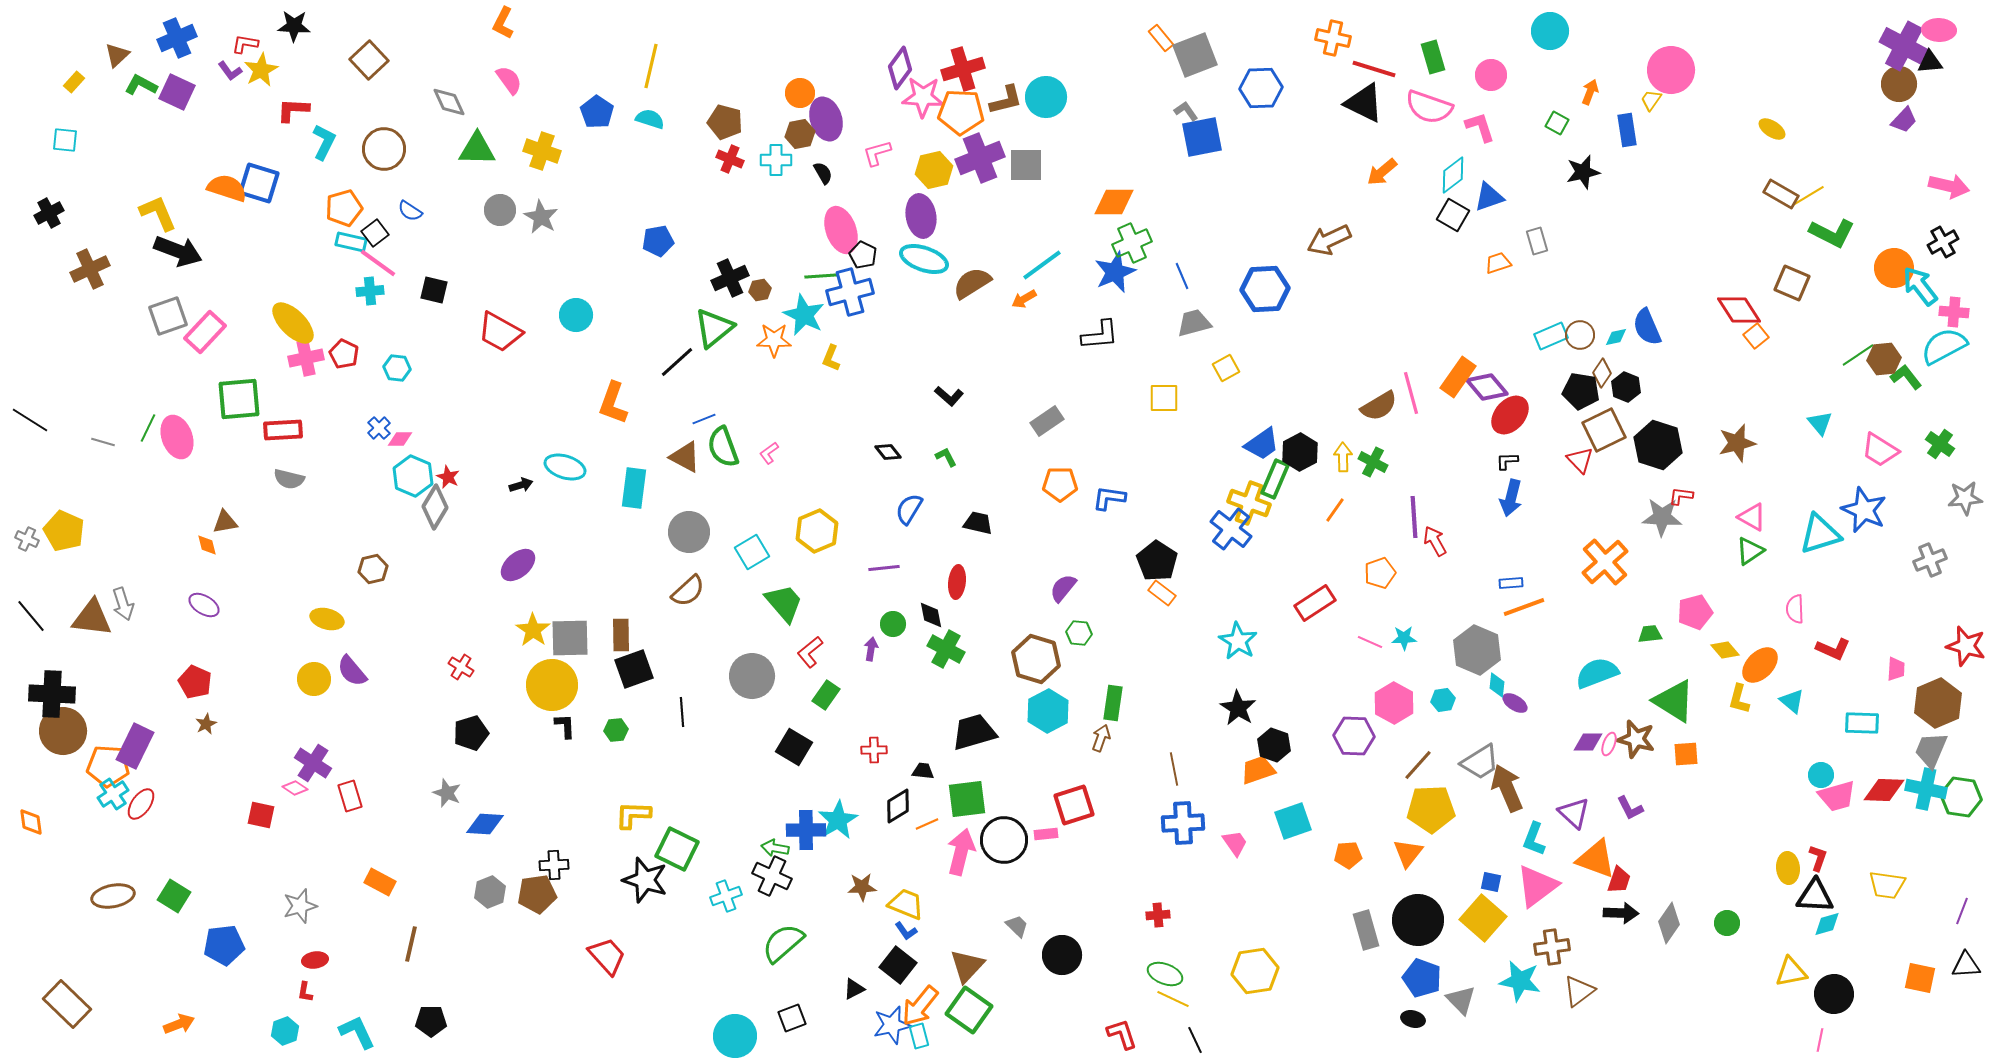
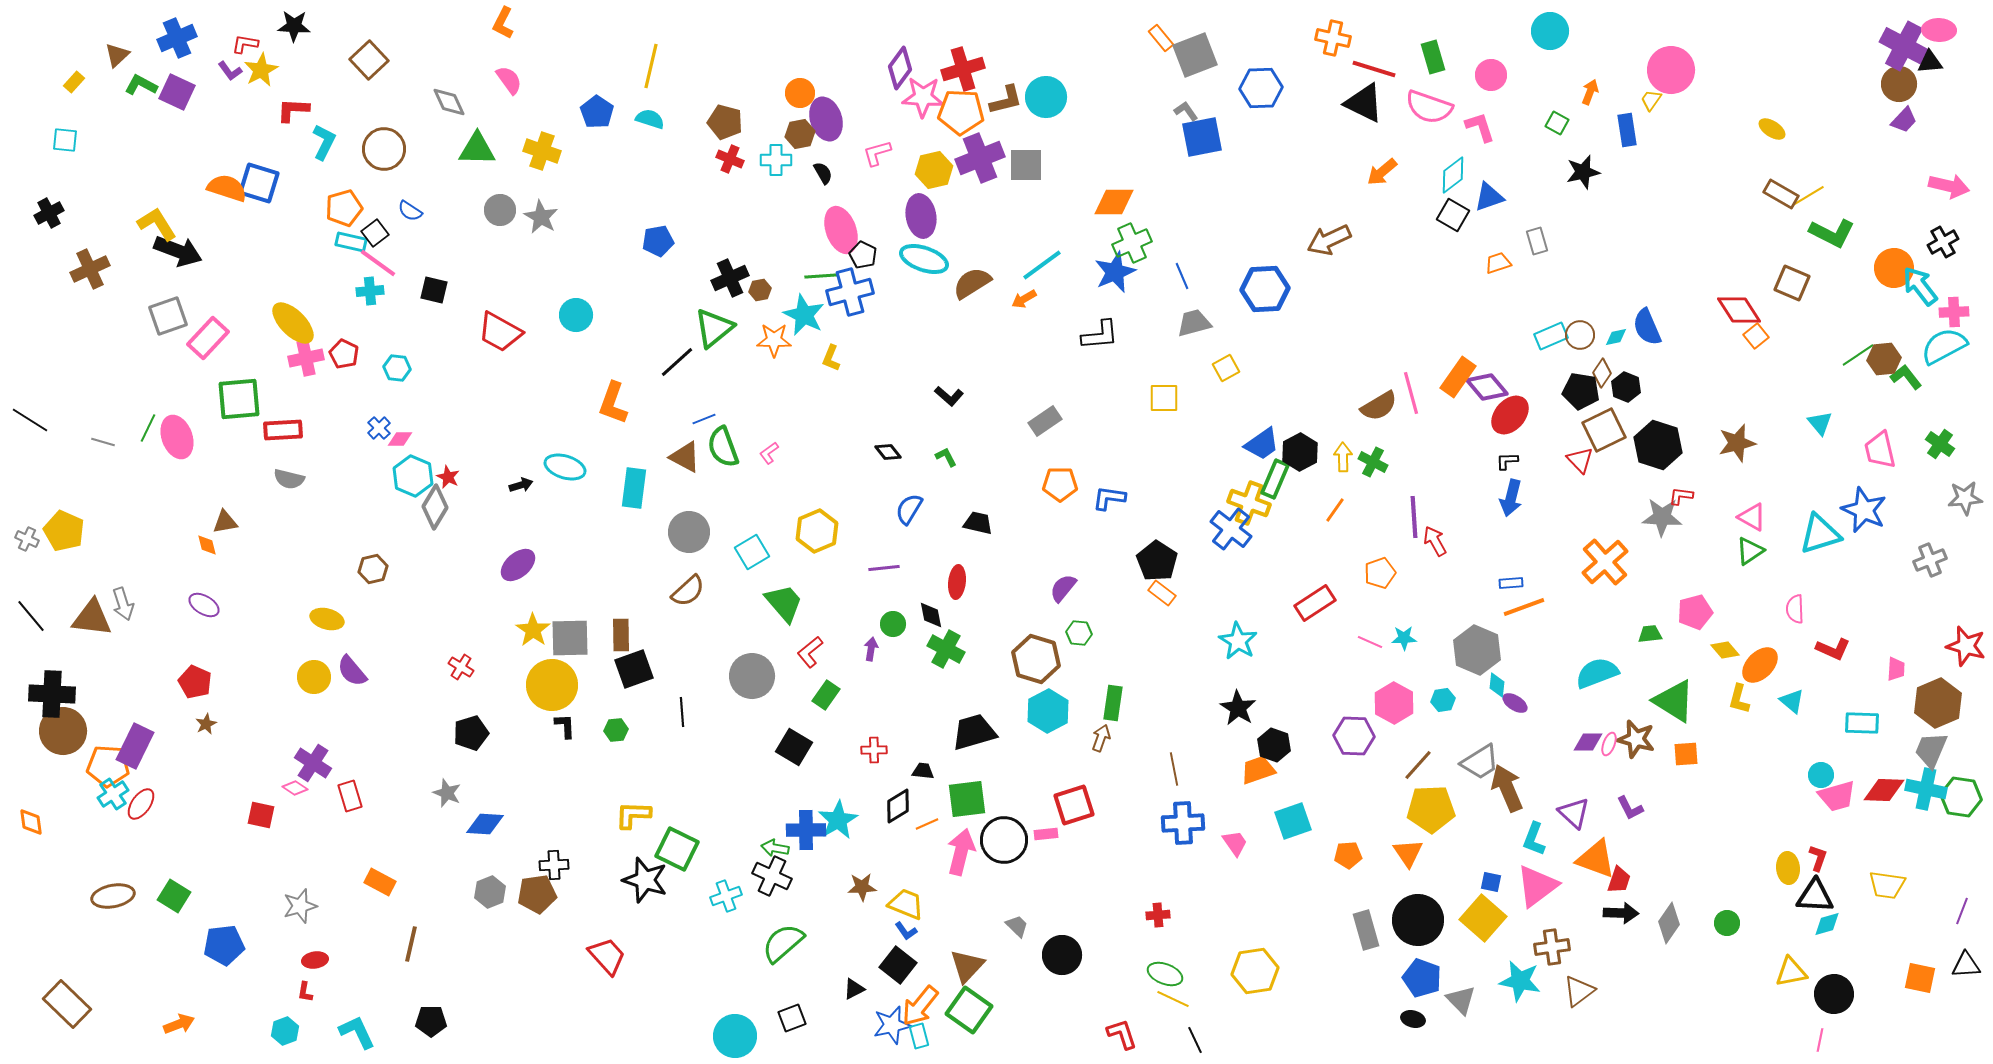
yellow L-shape at (158, 213): moved 1 px left, 11 px down; rotated 9 degrees counterclockwise
pink cross at (1954, 312): rotated 8 degrees counterclockwise
pink rectangle at (205, 332): moved 3 px right, 6 px down
gray rectangle at (1047, 421): moved 2 px left
pink trapezoid at (1880, 450): rotated 45 degrees clockwise
yellow circle at (314, 679): moved 2 px up
orange triangle at (1408, 853): rotated 12 degrees counterclockwise
